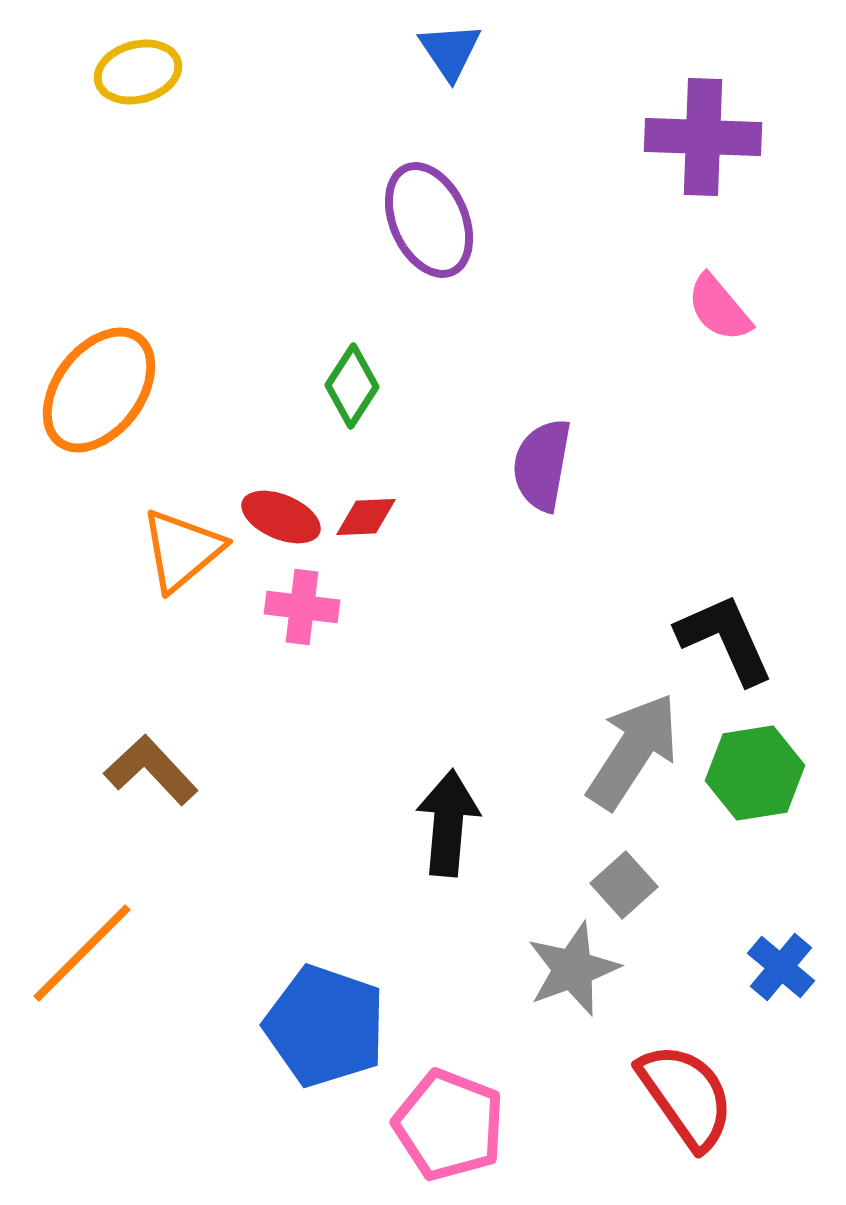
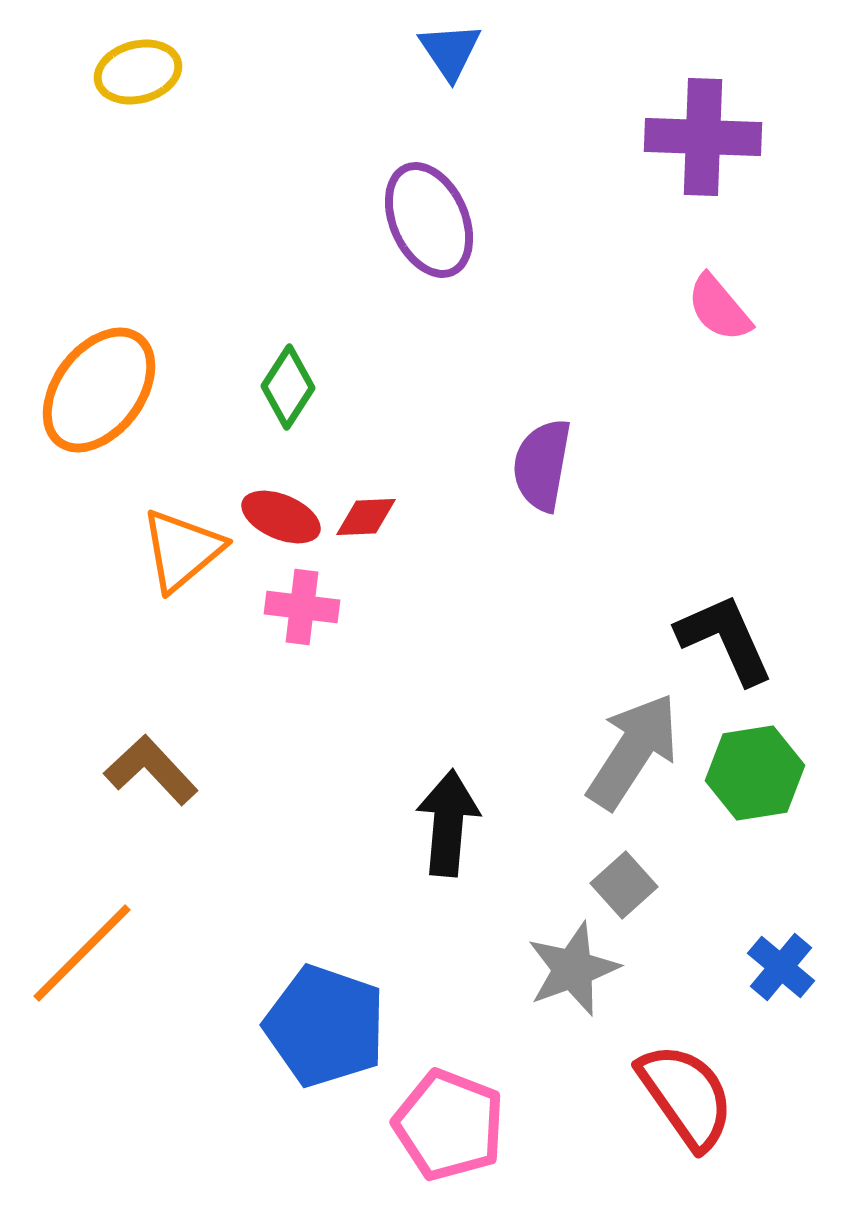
green diamond: moved 64 px left, 1 px down
